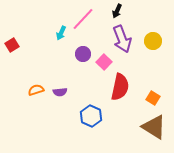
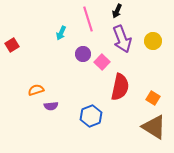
pink line: moved 5 px right; rotated 60 degrees counterclockwise
pink square: moved 2 px left
purple semicircle: moved 9 px left, 14 px down
blue hexagon: rotated 15 degrees clockwise
